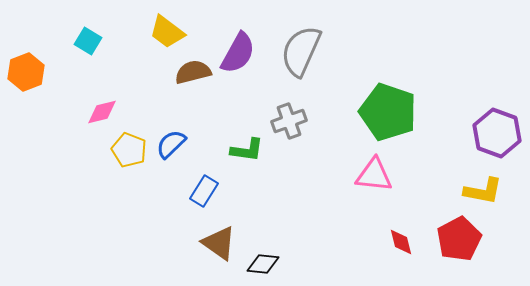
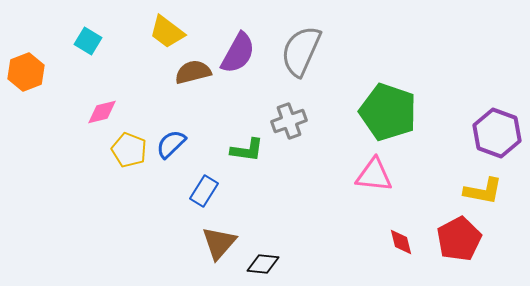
brown triangle: rotated 36 degrees clockwise
